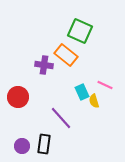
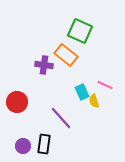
red circle: moved 1 px left, 5 px down
purple circle: moved 1 px right
